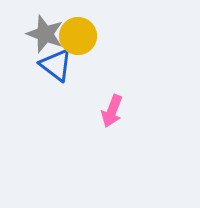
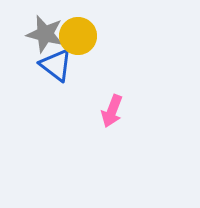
gray star: rotated 6 degrees counterclockwise
